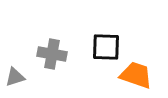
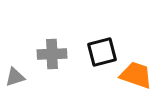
black square: moved 4 px left, 5 px down; rotated 16 degrees counterclockwise
gray cross: rotated 12 degrees counterclockwise
